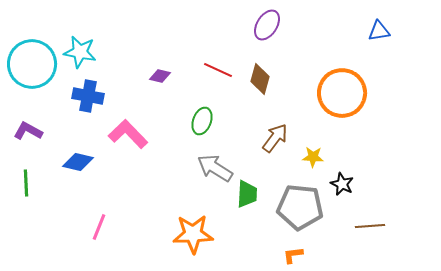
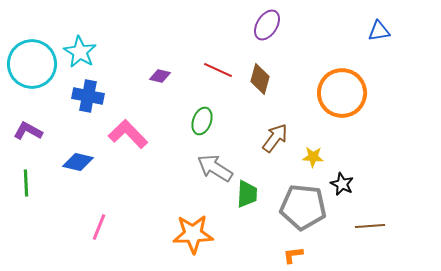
cyan star: rotated 20 degrees clockwise
gray pentagon: moved 3 px right
